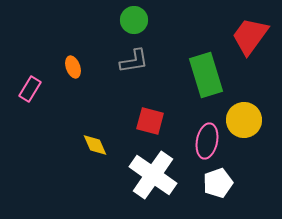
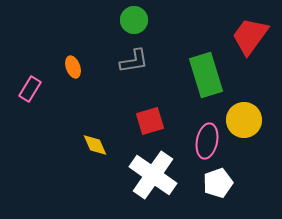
red square: rotated 32 degrees counterclockwise
